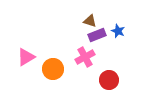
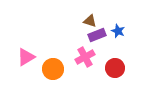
red circle: moved 6 px right, 12 px up
